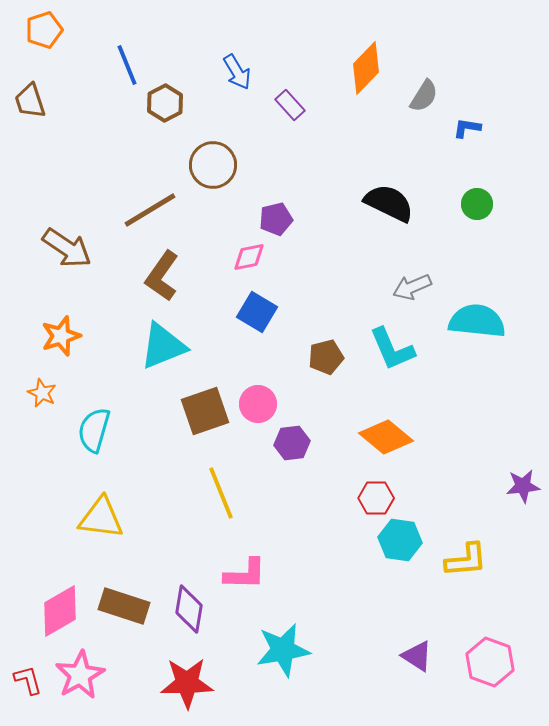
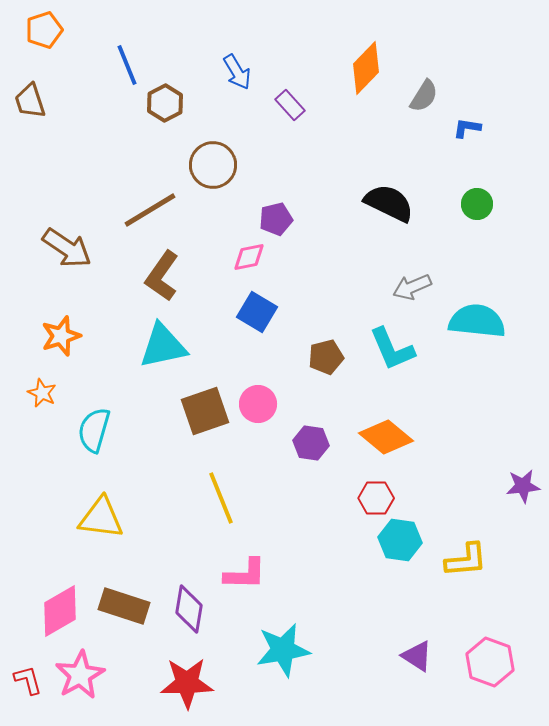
cyan triangle at (163, 346): rotated 10 degrees clockwise
purple hexagon at (292, 443): moved 19 px right; rotated 16 degrees clockwise
yellow line at (221, 493): moved 5 px down
